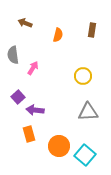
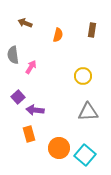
pink arrow: moved 2 px left, 1 px up
orange circle: moved 2 px down
